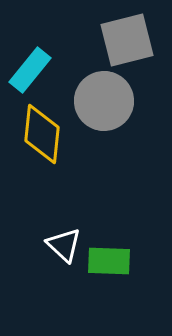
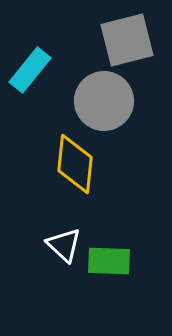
yellow diamond: moved 33 px right, 30 px down
